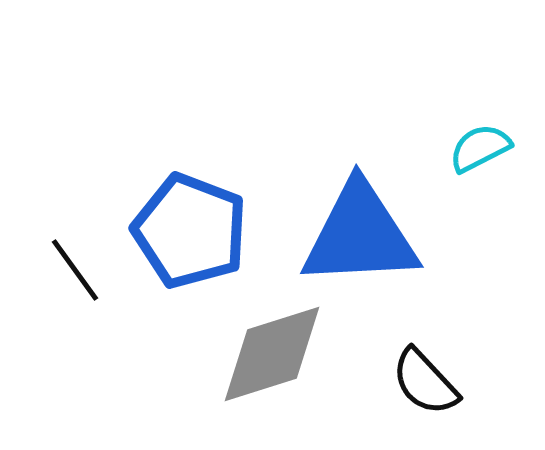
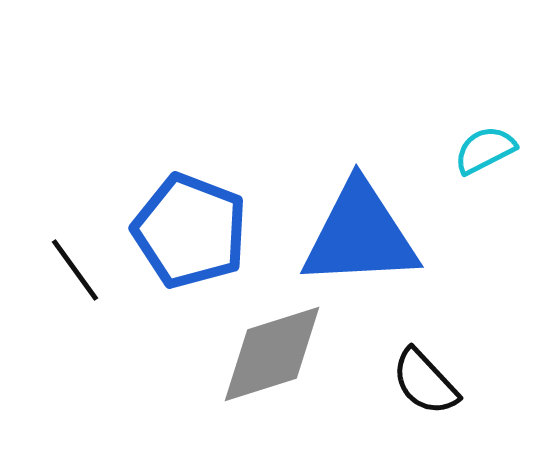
cyan semicircle: moved 5 px right, 2 px down
